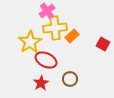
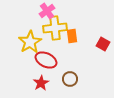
orange rectangle: rotated 56 degrees counterclockwise
